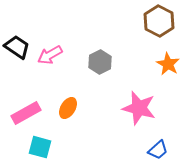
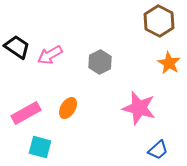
orange star: moved 1 px right, 1 px up
